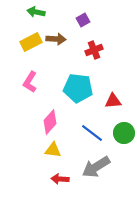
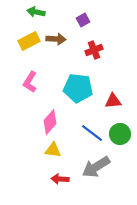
yellow rectangle: moved 2 px left, 1 px up
green circle: moved 4 px left, 1 px down
